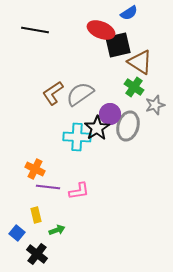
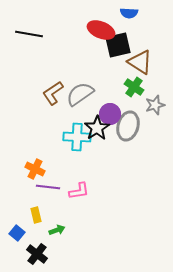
blue semicircle: rotated 36 degrees clockwise
black line: moved 6 px left, 4 px down
